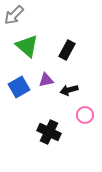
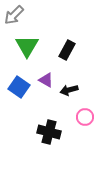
green triangle: rotated 20 degrees clockwise
purple triangle: rotated 42 degrees clockwise
blue square: rotated 25 degrees counterclockwise
pink circle: moved 2 px down
black cross: rotated 10 degrees counterclockwise
